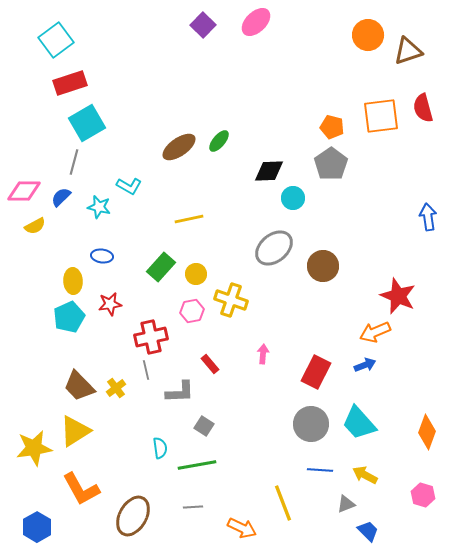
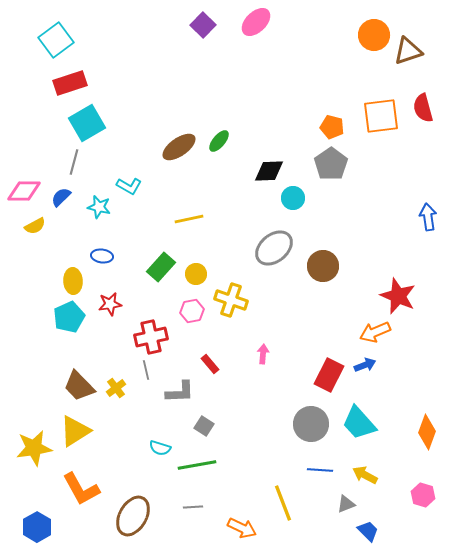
orange circle at (368, 35): moved 6 px right
red rectangle at (316, 372): moved 13 px right, 3 px down
cyan semicircle at (160, 448): rotated 115 degrees clockwise
